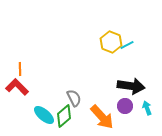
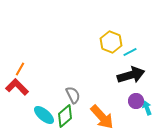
cyan line: moved 3 px right, 7 px down
orange line: rotated 32 degrees clockwise
black arrow: moved 11 px up; rotated 24 degrees counterclockwise
gray semicircle: moved 1 px left, 3 px up
purple circle: moved 11 px right, 5 px up
green diamond: moved 1 px right
